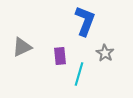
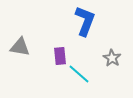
gray triangle: moved 2 px left; rotated 35 degrees clockwise
gray star: moved 7 px right, 5 px down
cyan line: rotated 65 degrees counterclockwise
